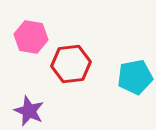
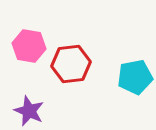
pink hexagon: moved 2 px left, 9 px down
